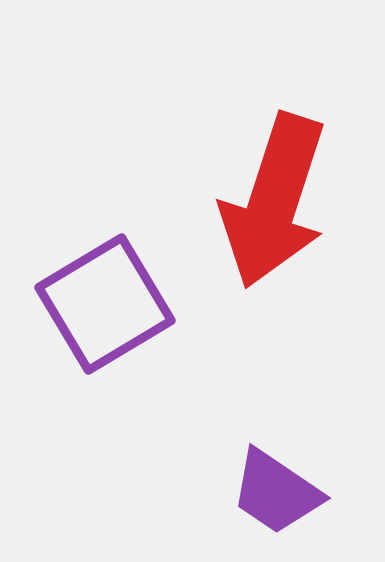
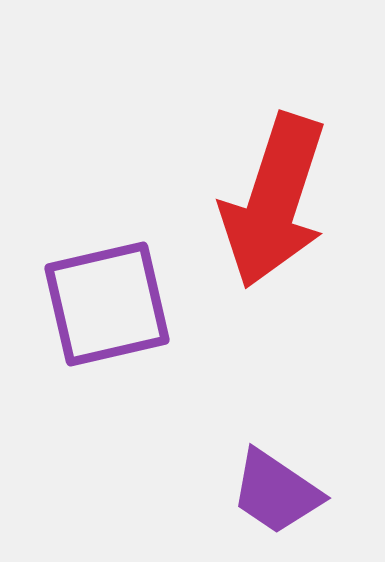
purple square: moved 2 px right; rotated 18 degrees clockwise
